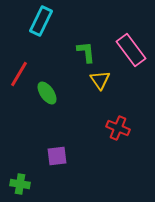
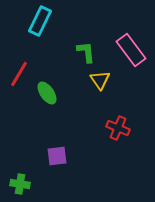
cyan rectangle: moved 1 px left
